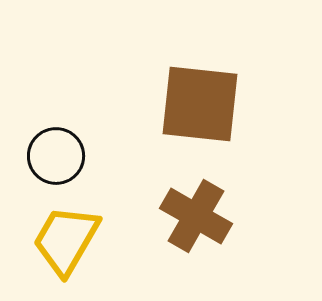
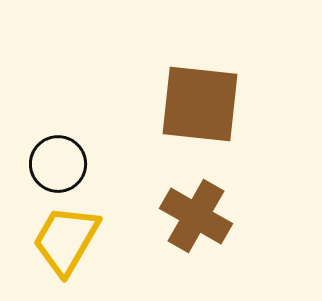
black circle: moved 2 px right, 8 px down
